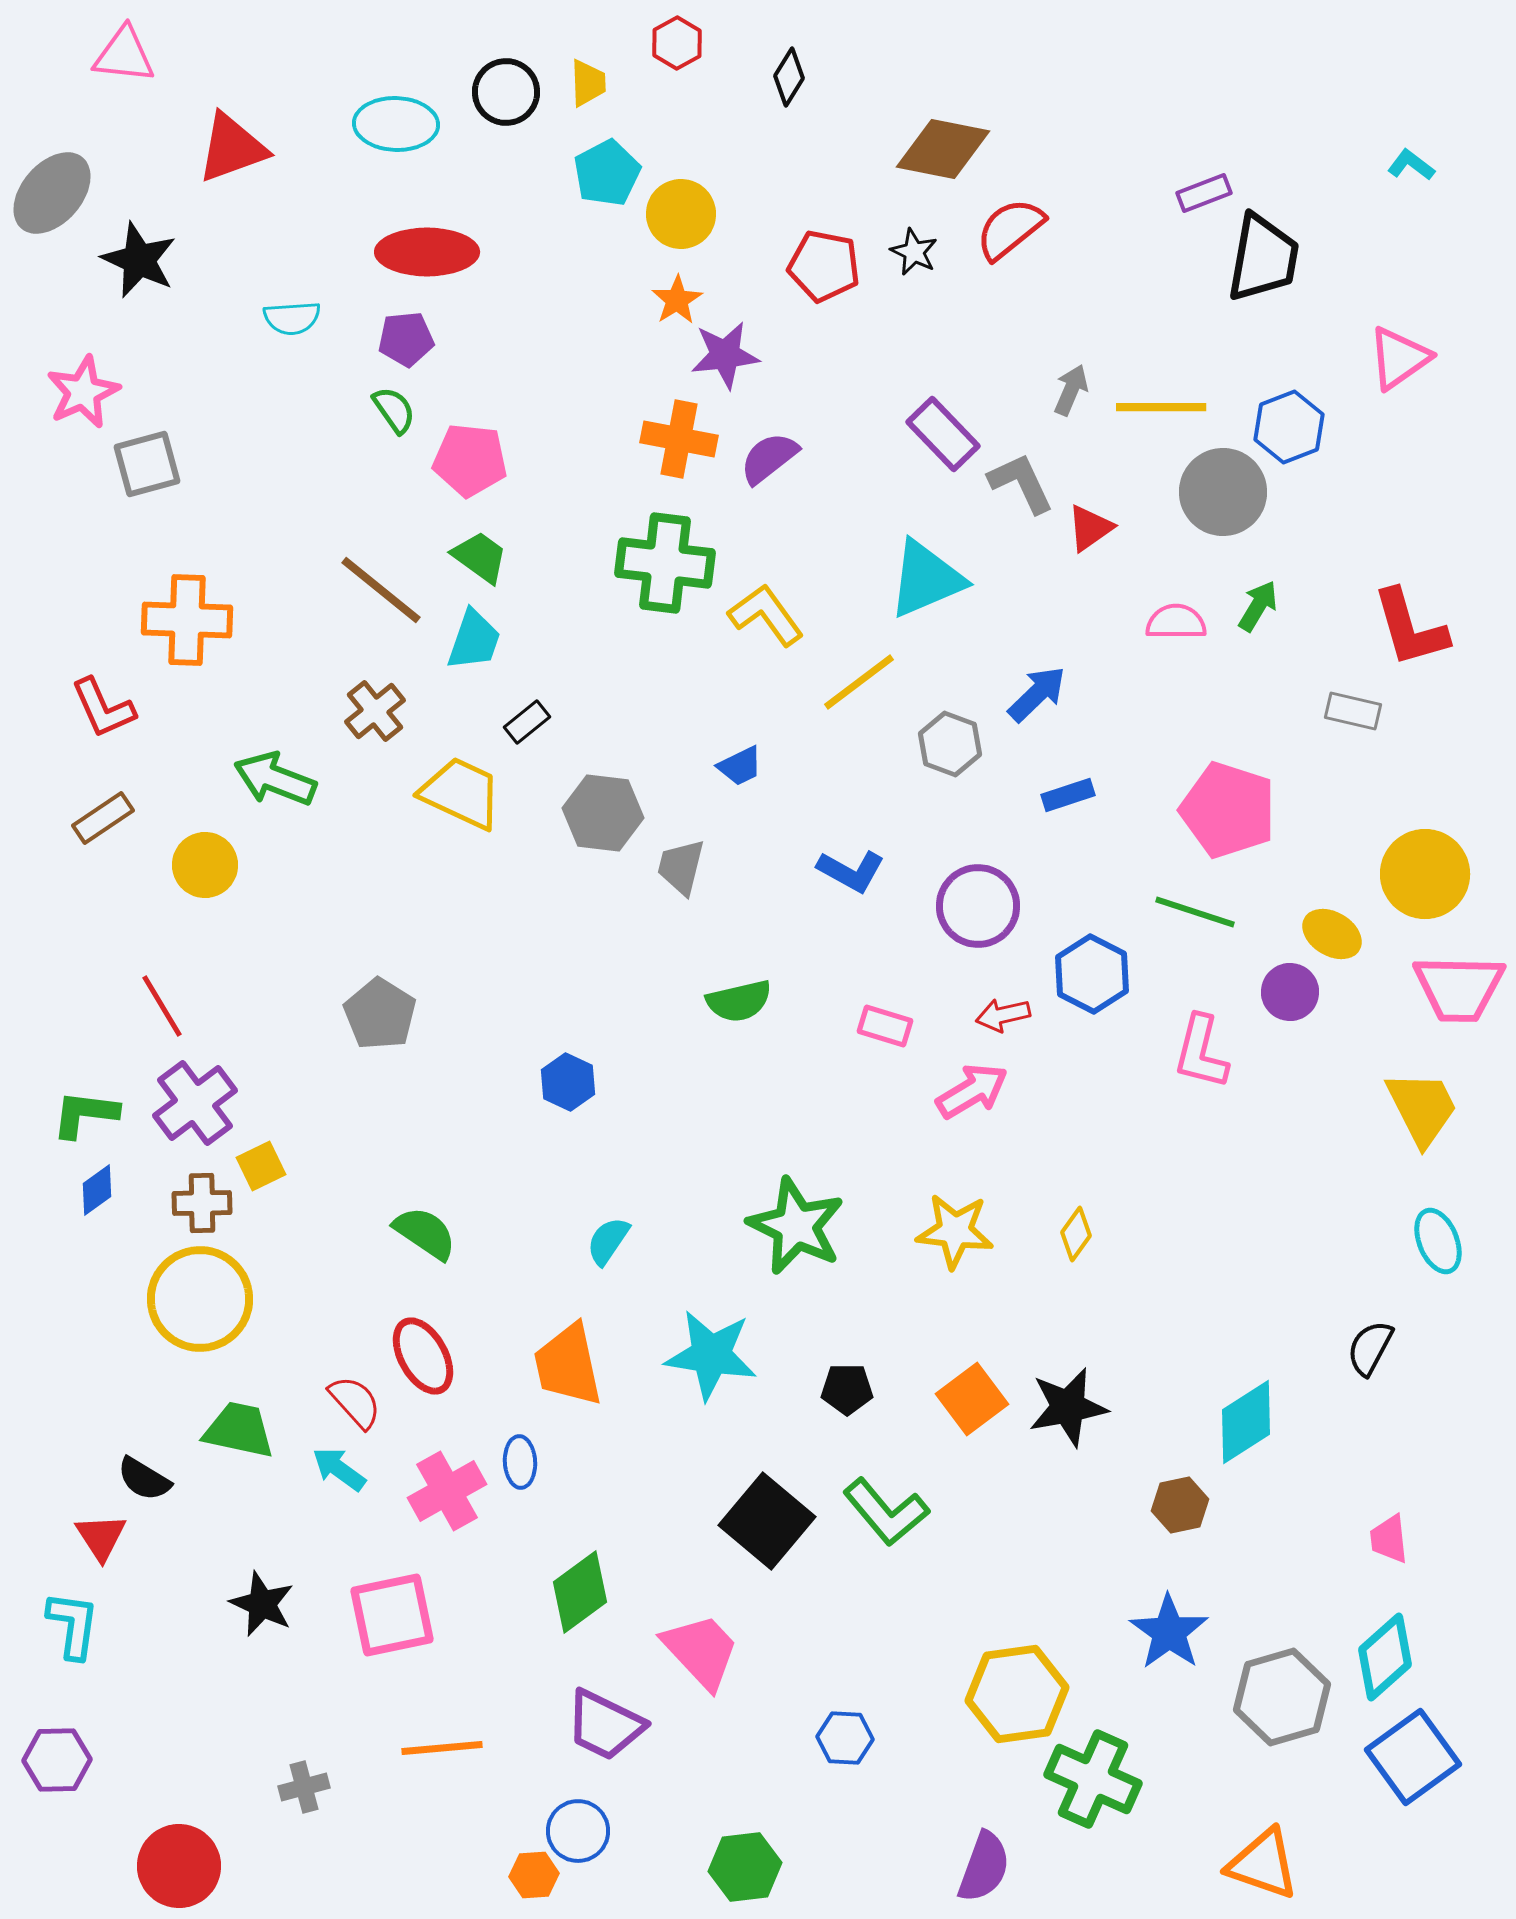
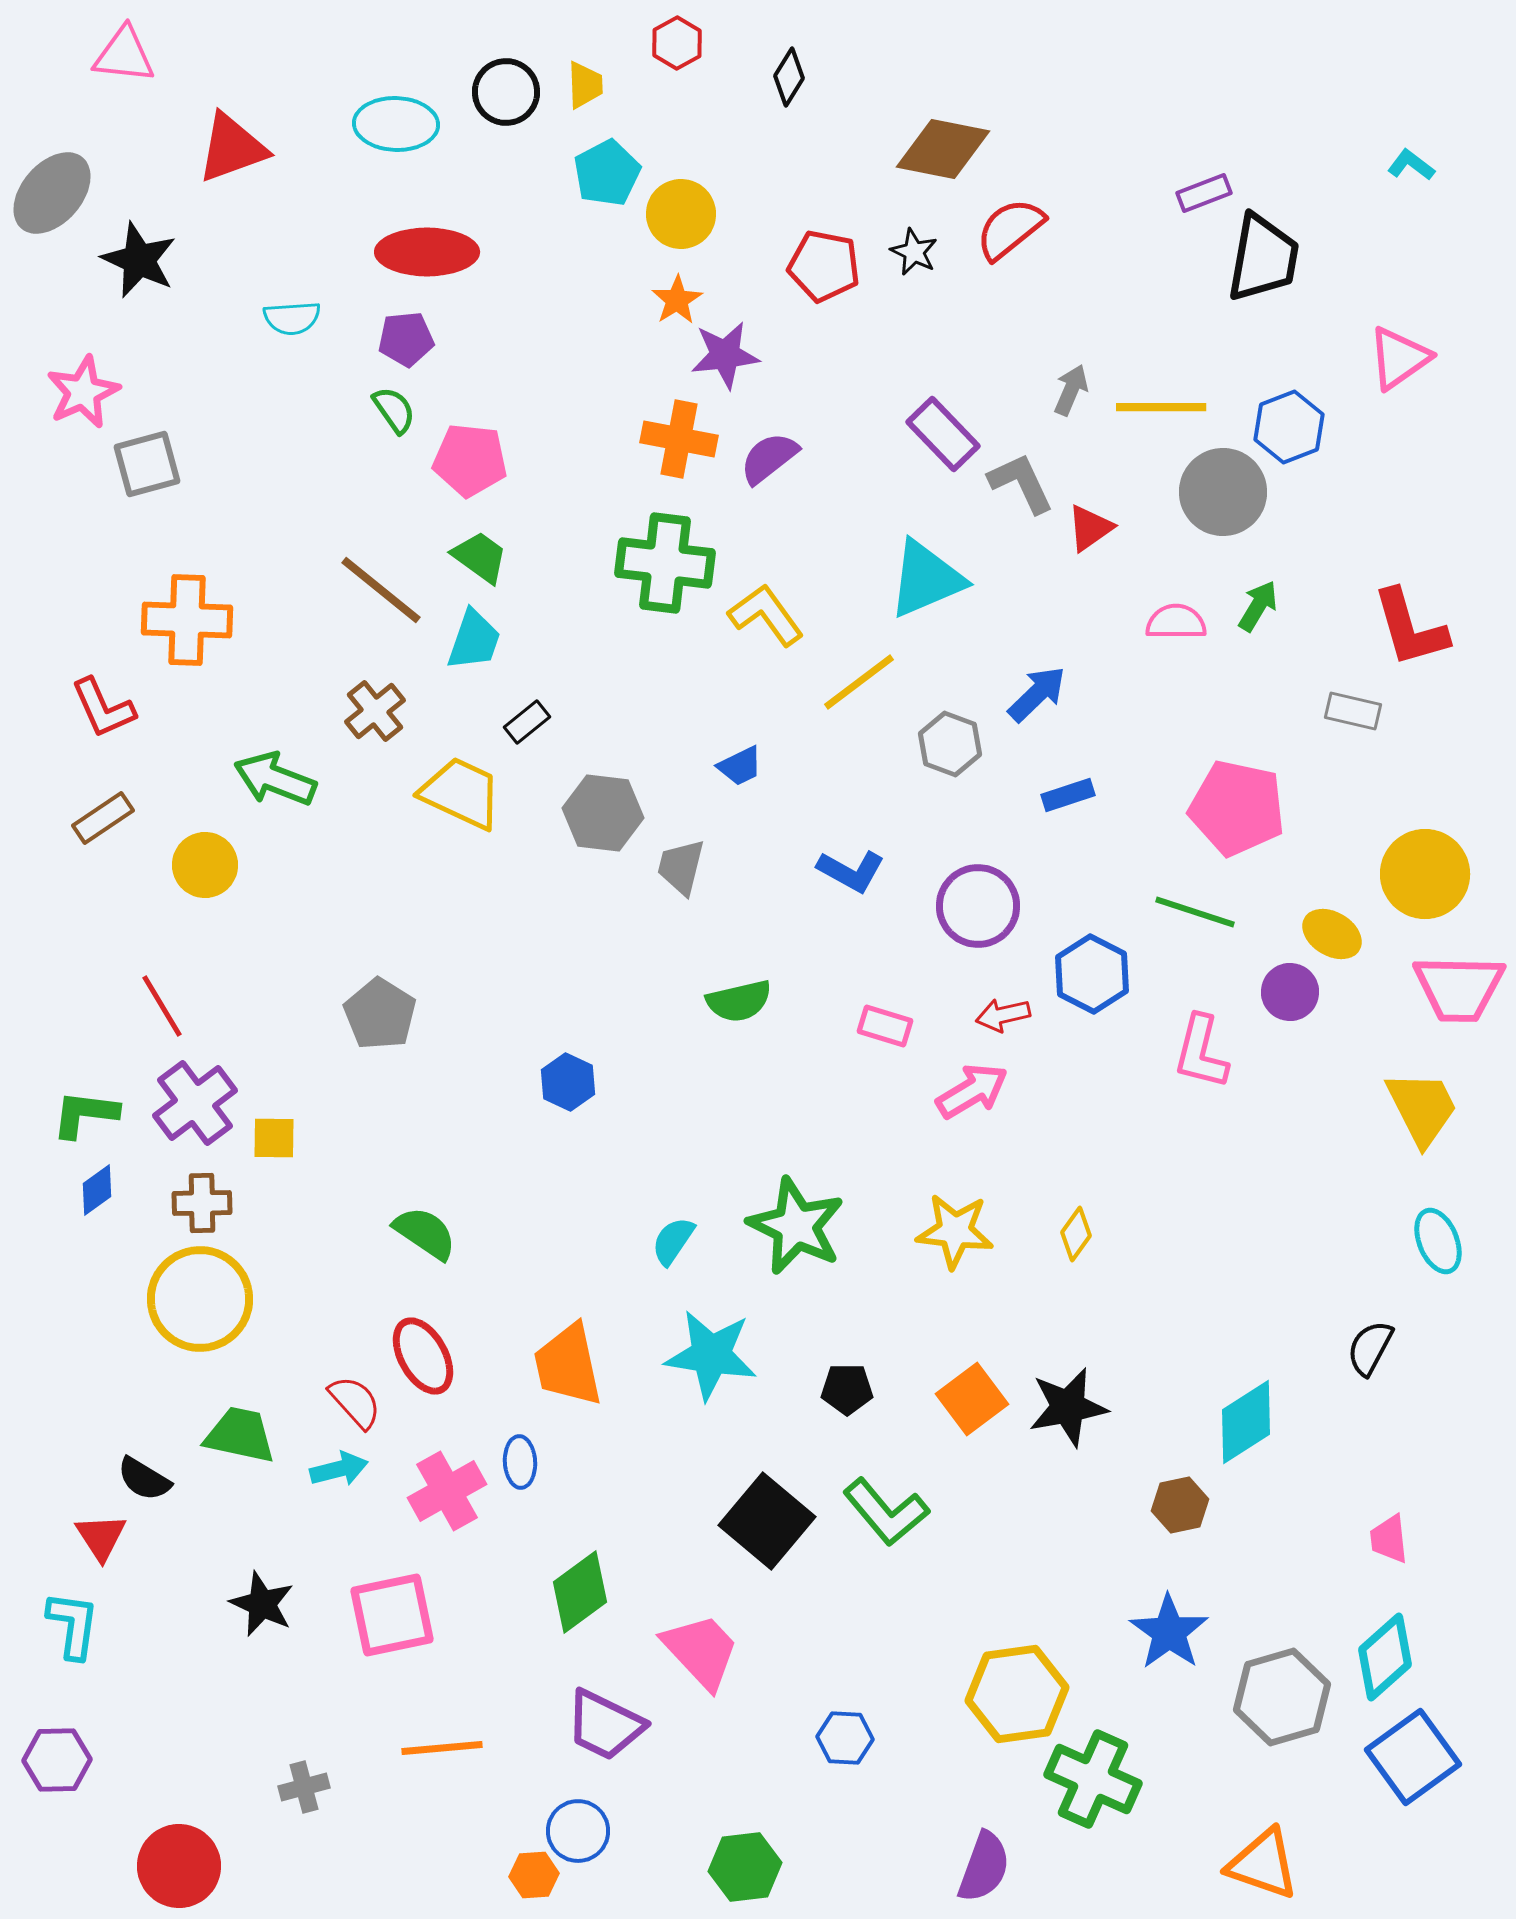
yellow trapezoid at (588, 83): moved 3 px left, 2 px down
pink pentagon at (1228, 810): moved 9 px right, 2 px up; rotated 6 degrees counterclockwise
yellow square at (261, 1166): moved 13 px right, 28 px up; rotated 27 degrees clockwise
cyan semicircle at (608, 1241): moved 65 px right
green trapezoid at (239, 1430): moved 1 px right, 5 px down
cyan arrow at (339, 1469): rotated 130 degrees clockwise
